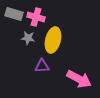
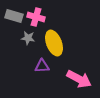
gray rectangle: moved 2 px down
yellow ellipse: moved 1 px right, 3 px down; rotated 35 degrees counterclockwise
